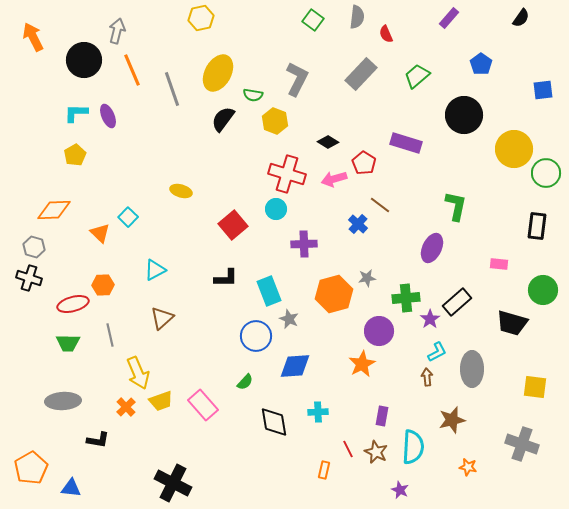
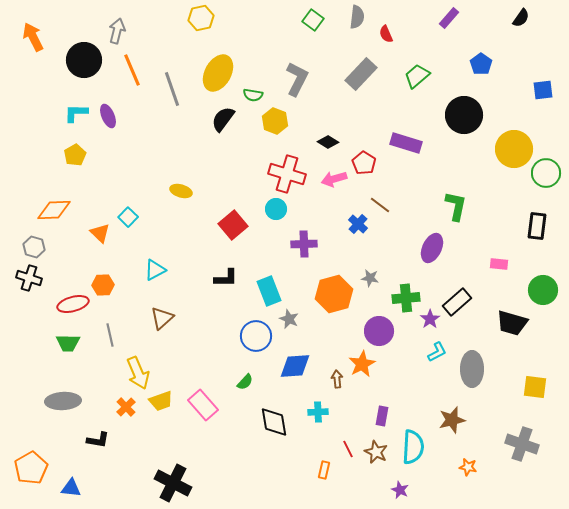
gray star at (367, 278): moved 3 px right; rotated 18 degrees clockwise
brown arrow at (427, 377): moved 90 px left, 2 px down
